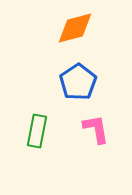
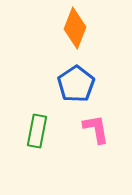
orange diamond: rotated 54 degrees counterclockwise
blue pentagon: moved 2 px left, 2 px down
